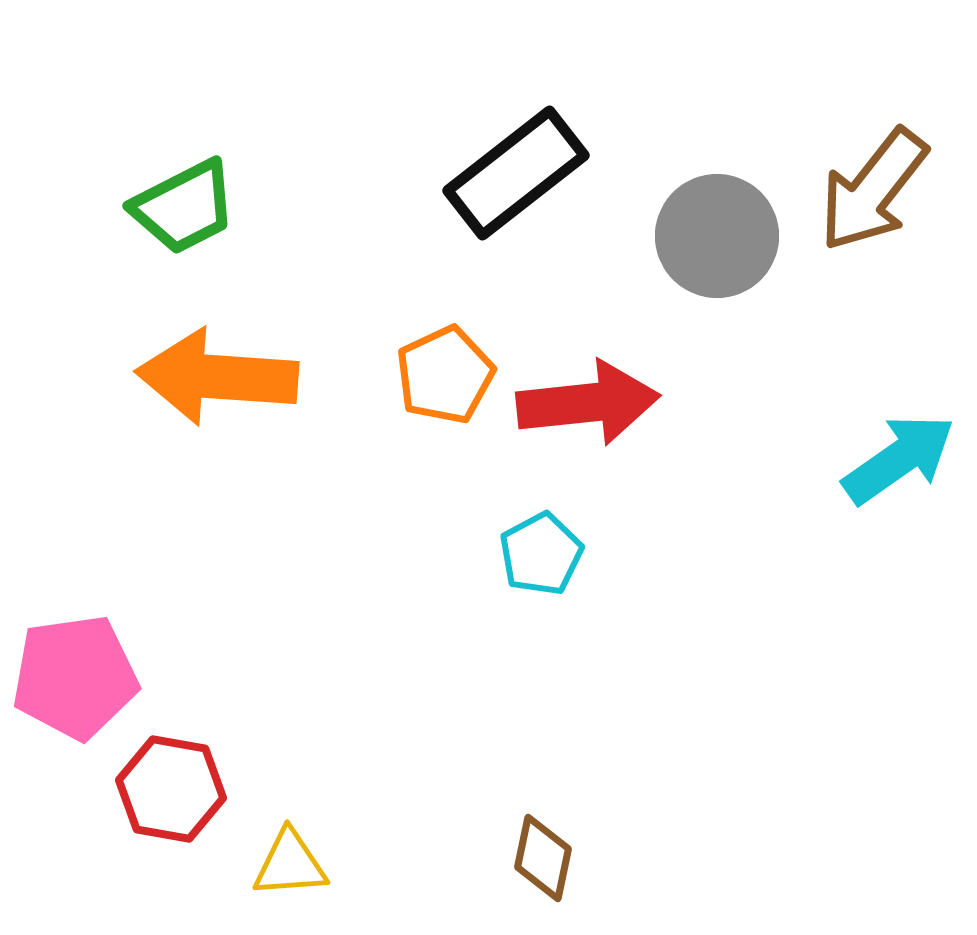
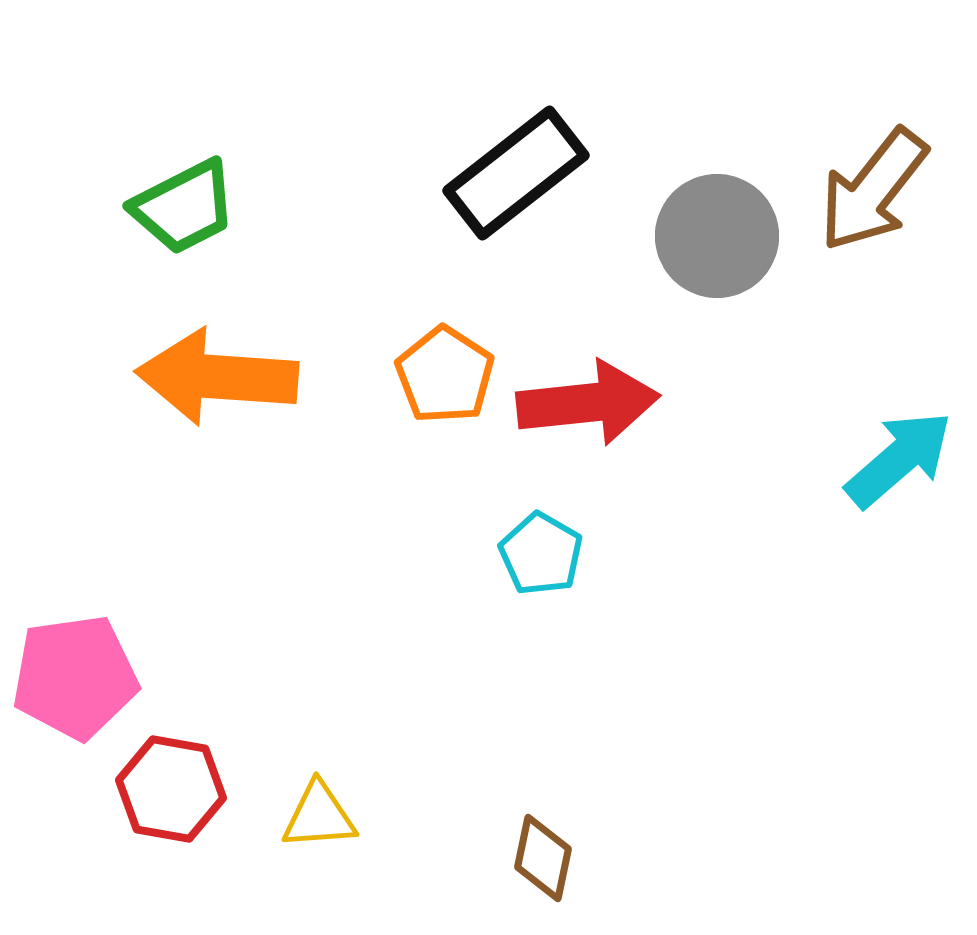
orange pentagon: rotated 14 degrees counterclockwise
cyan arrow: rotated 6 degrees counterclockwise
cyan pentagon: rotated 14 degrees counterclockwise
yellow triangle: moved 29 px right, 48 px up
